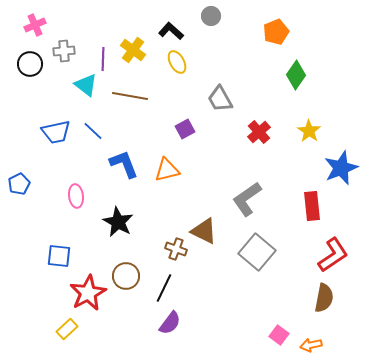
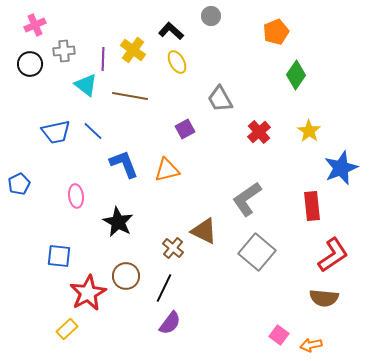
brown cross: moved 3 px left, 1 px up; rotated 20 degrees clockwise
brown semicircle: rotated 84 degrees clockwise
